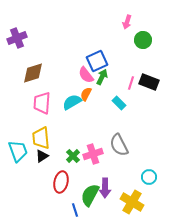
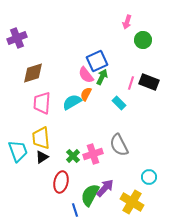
black triangle: moved 1 px down
purple arrow: rotated 138 degrees counterclockwise
